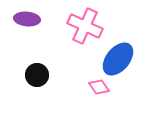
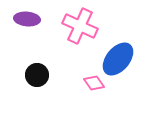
pink cross: moved 5 px left
pink diamond: moved 5 px left, 4 px up
